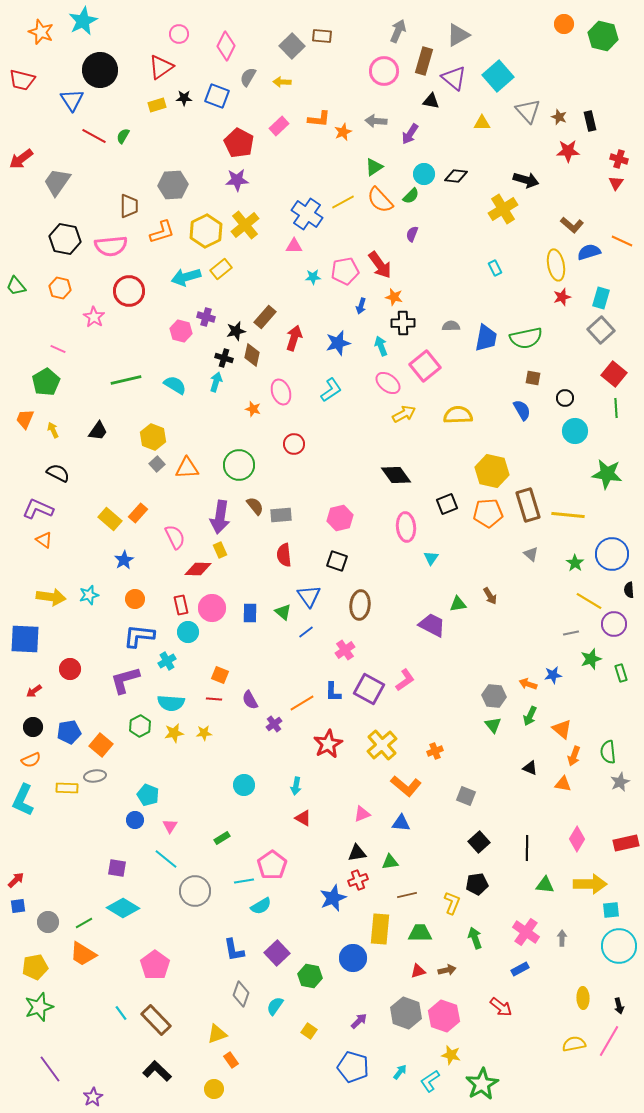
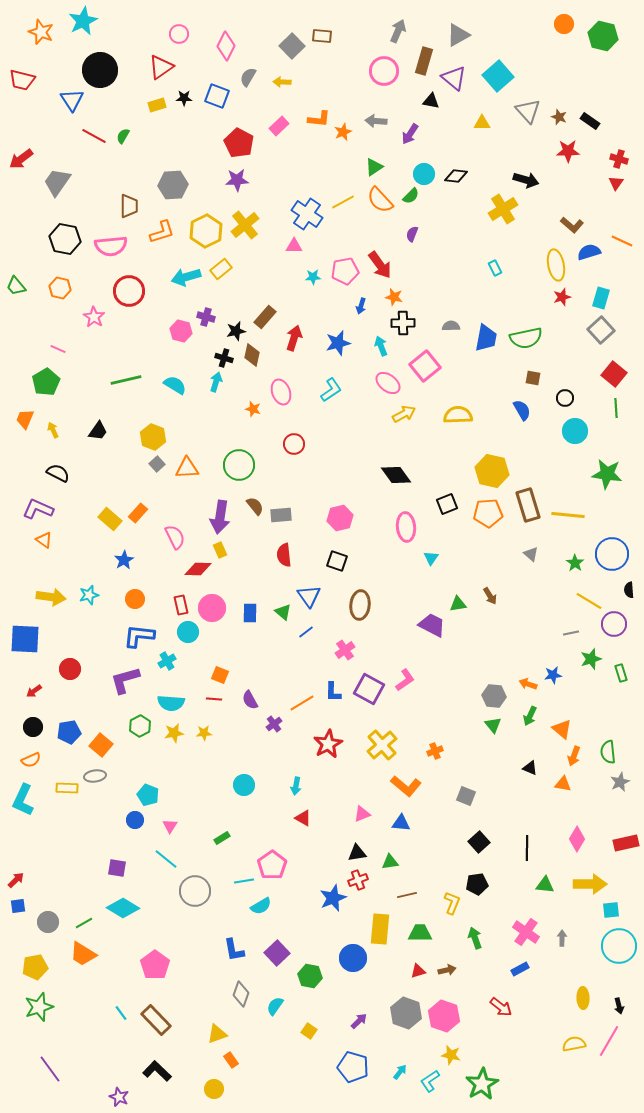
black rectangle at (590, 121): rotated 42 degrees counterclockwise
purple star at (93, 1097): moved 26 px right; rotated 18 degrees counterclockwise
